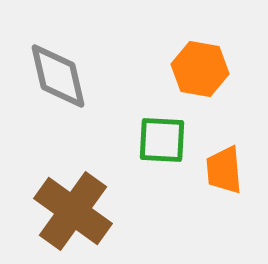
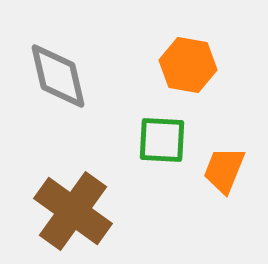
orange hexagon: moved 12 px left, 4 px up
orange trapezoid: rotated 27 degrees clockwise
